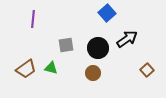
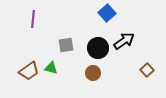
black arrow: moved 3 px left, 2 px down
brown trapezoid: moved 3 px right, 2 px down
